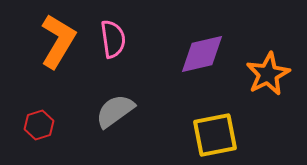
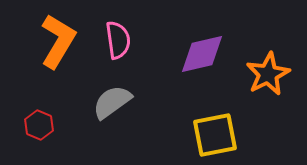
pink semicircle: moved 5 px right, 1 px down
gray semicircle: moved 3 px left, 9 px up
red hexagon: rotated 20 degrees counterclockwise
